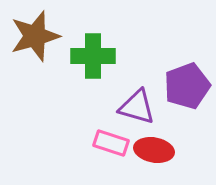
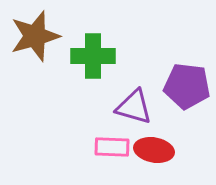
purple pentagon: rotated 27 degrees clockwise
purple triangle: moved 3 px left
pink rectangle: moved 1 px right, 4 px down; rotated 16 degrees counterclockwise
